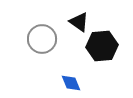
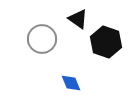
black triangle: moved 1 px left, 3 px up
black hexagon: moved 4 px right, 4 px up; rotated 24 degrees clockwise
